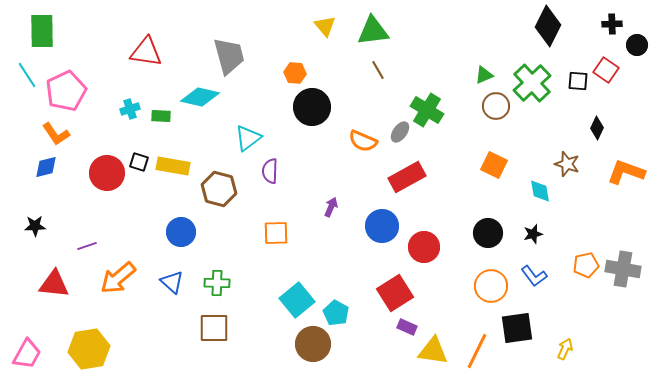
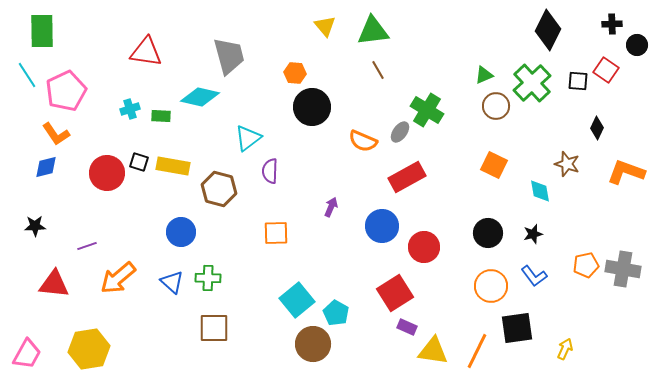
black diamond at (548, 26): moved 4 px down
green cross at (217, 283): moved 9 px left, 5 px up
